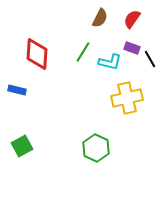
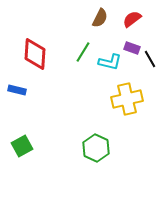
red semicircle: rotated 18 degrees clockwise
red diamond: moved 2 px left
yellow cross: moved 1 px down
